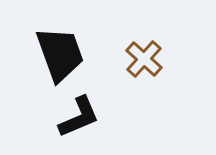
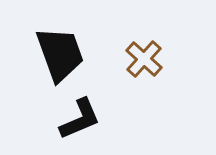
black L-shape: moved 1 px right, 2 px down
